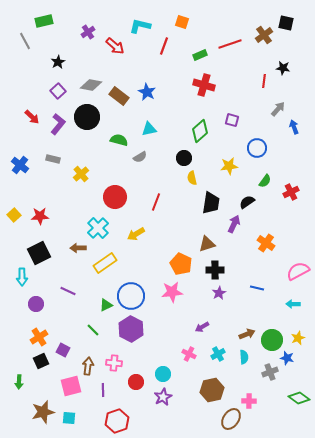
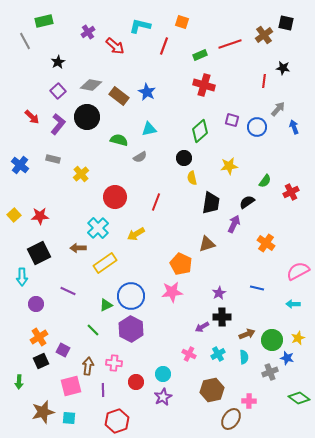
blue circle at (257, 148): moved 21 px up
black cross at (215, 270): moved 7 px right, 47 px down
